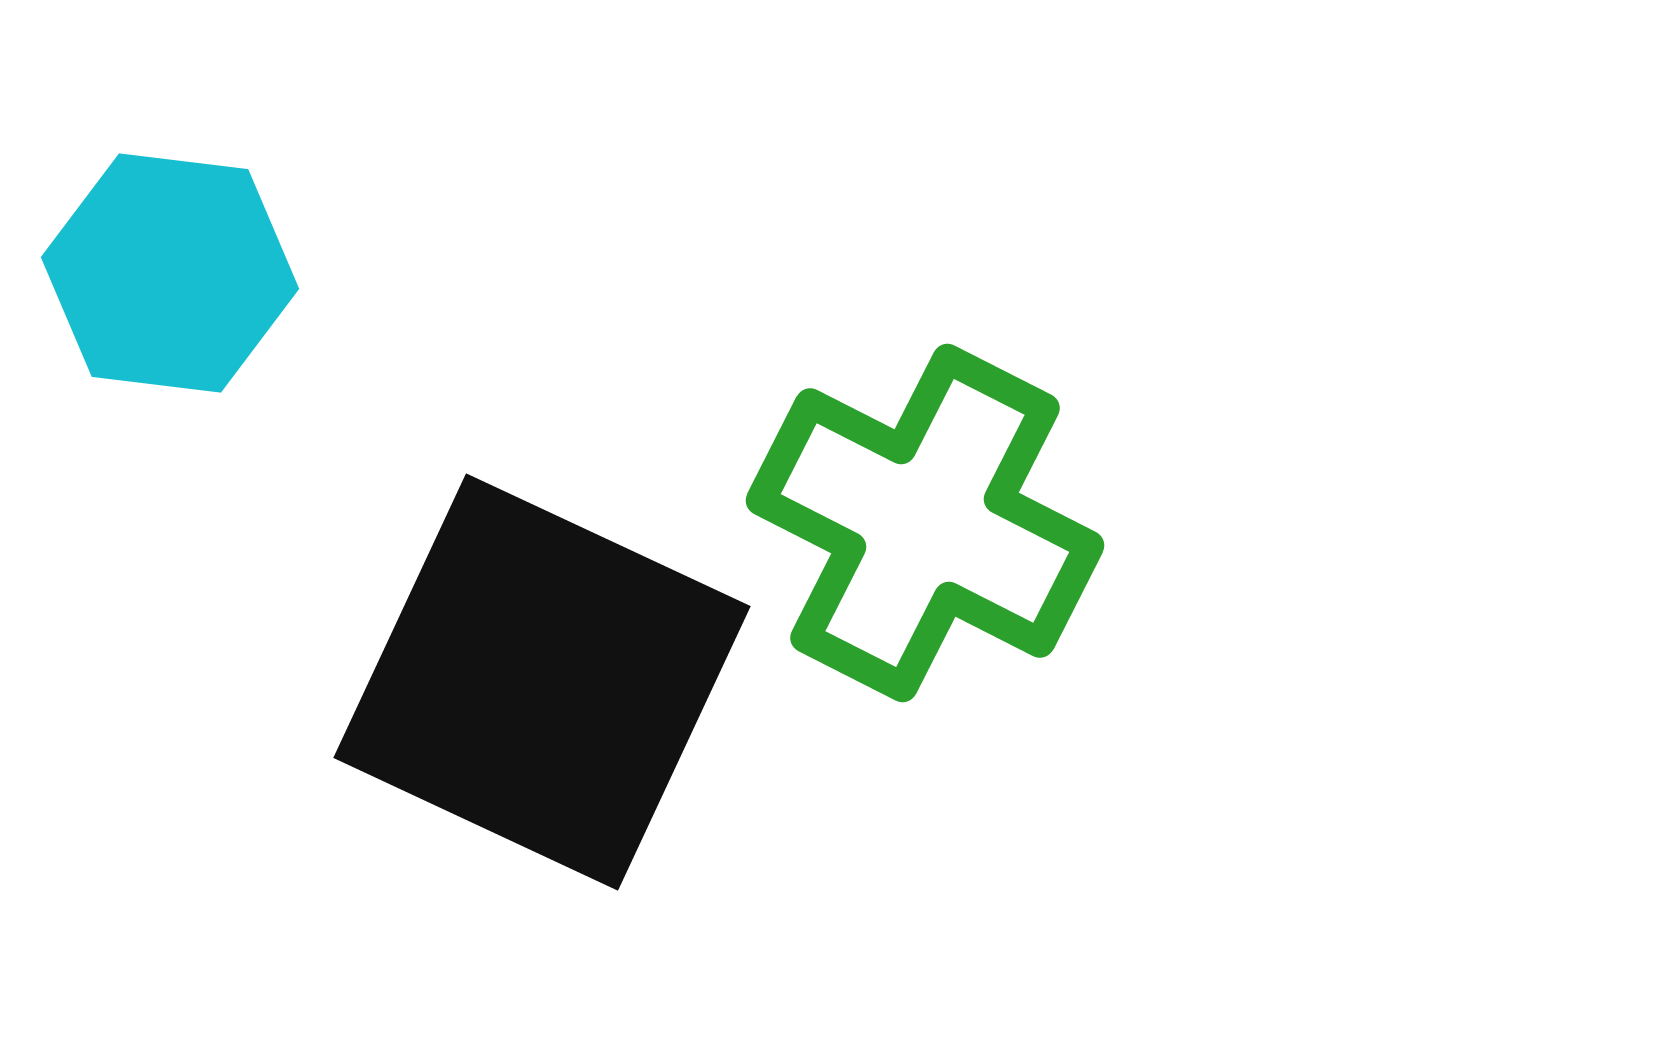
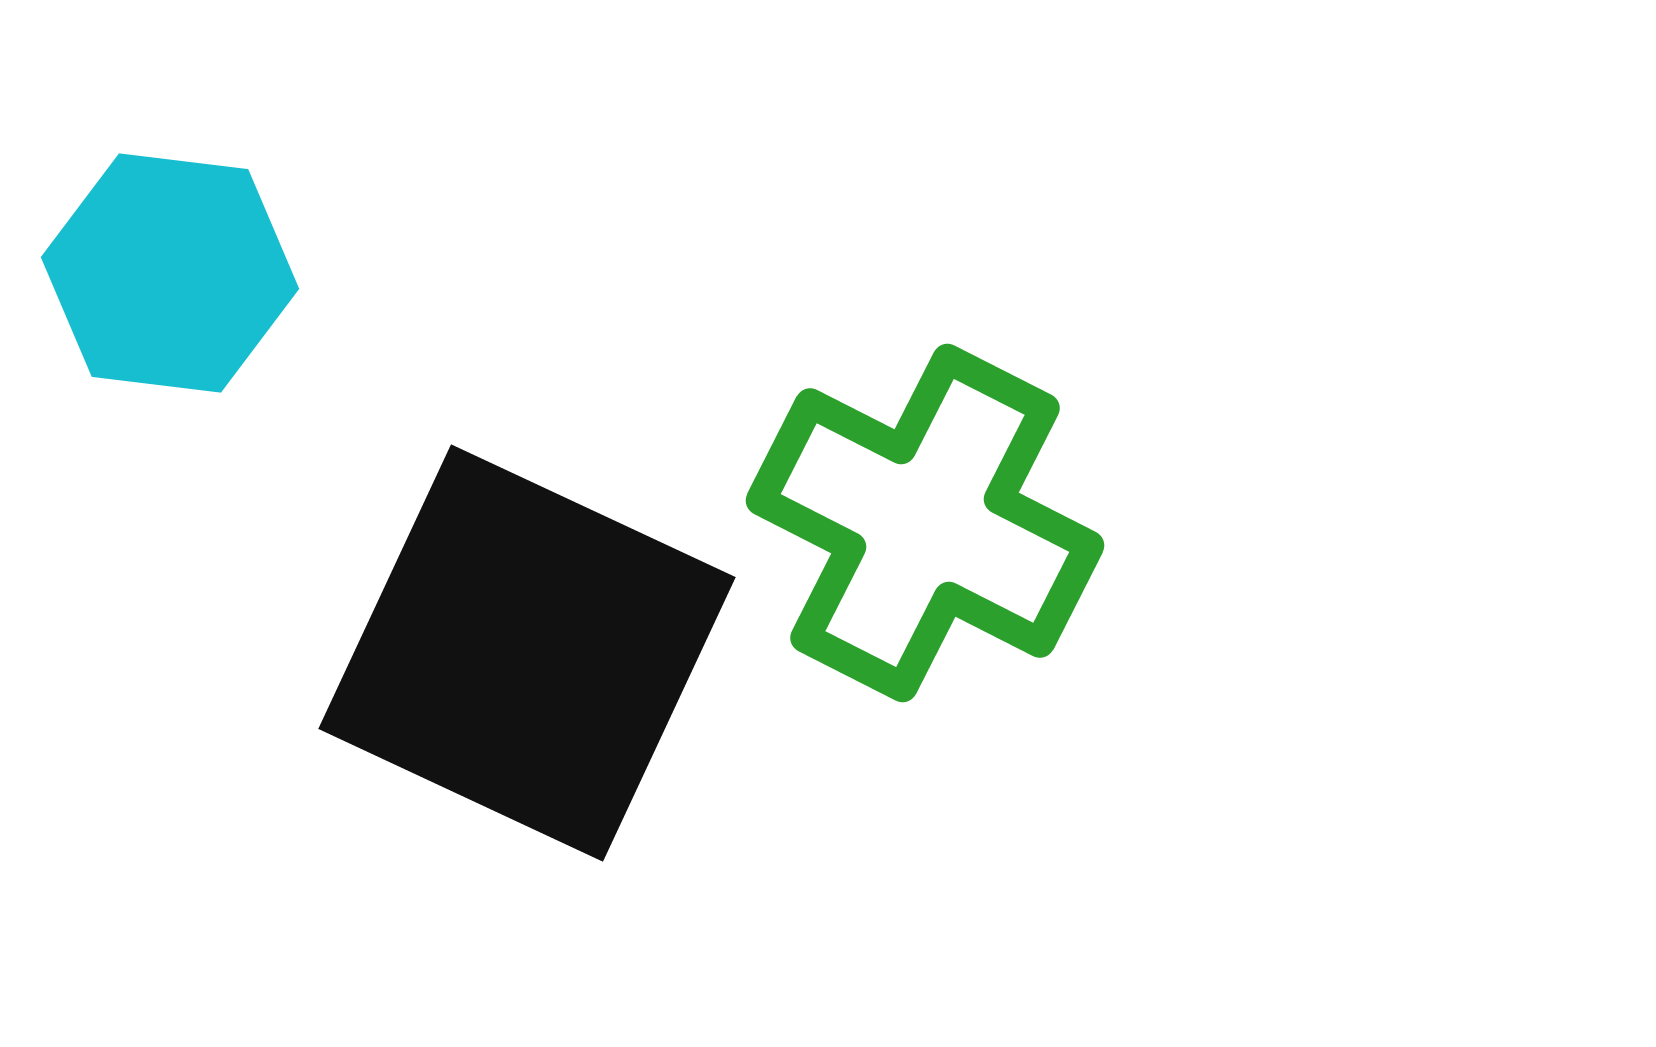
black square: moved 15 px left, 29 px up
